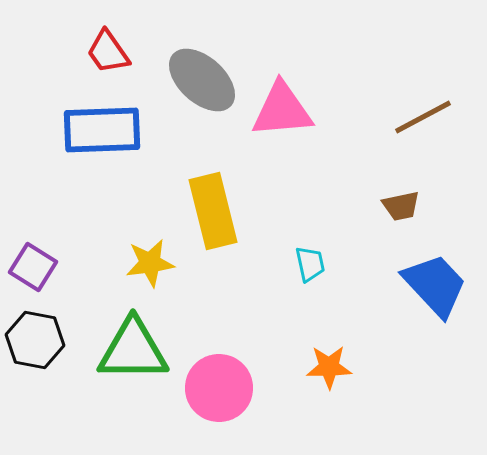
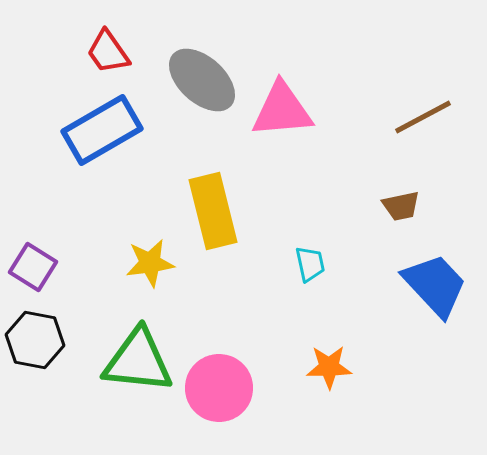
blue rectangle: rotated 28 degrees counterclockwise
green triangle: moved 5 px right, 11 px down; rotated 6 degrees clockwise
